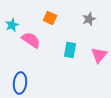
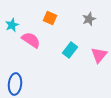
cyan rectangle: rotated 28 degrees clockwise
blue ellipse: moved 5 px left, 1 px down
